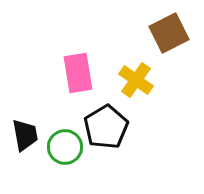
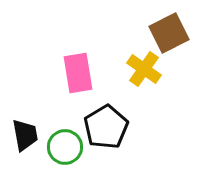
yellow cross: moved 8 px right, 11 px up
